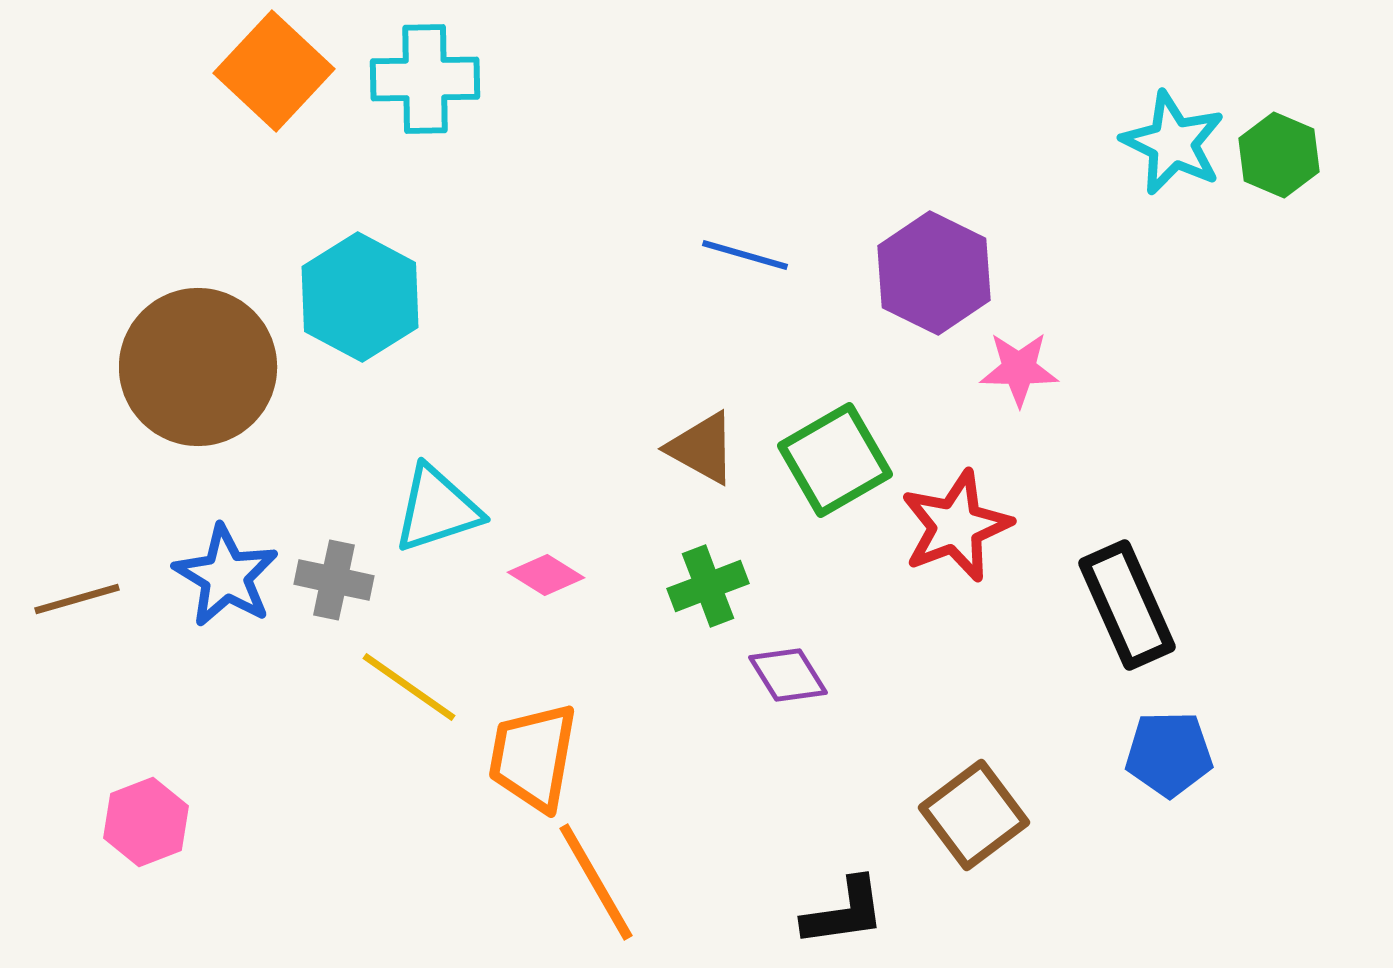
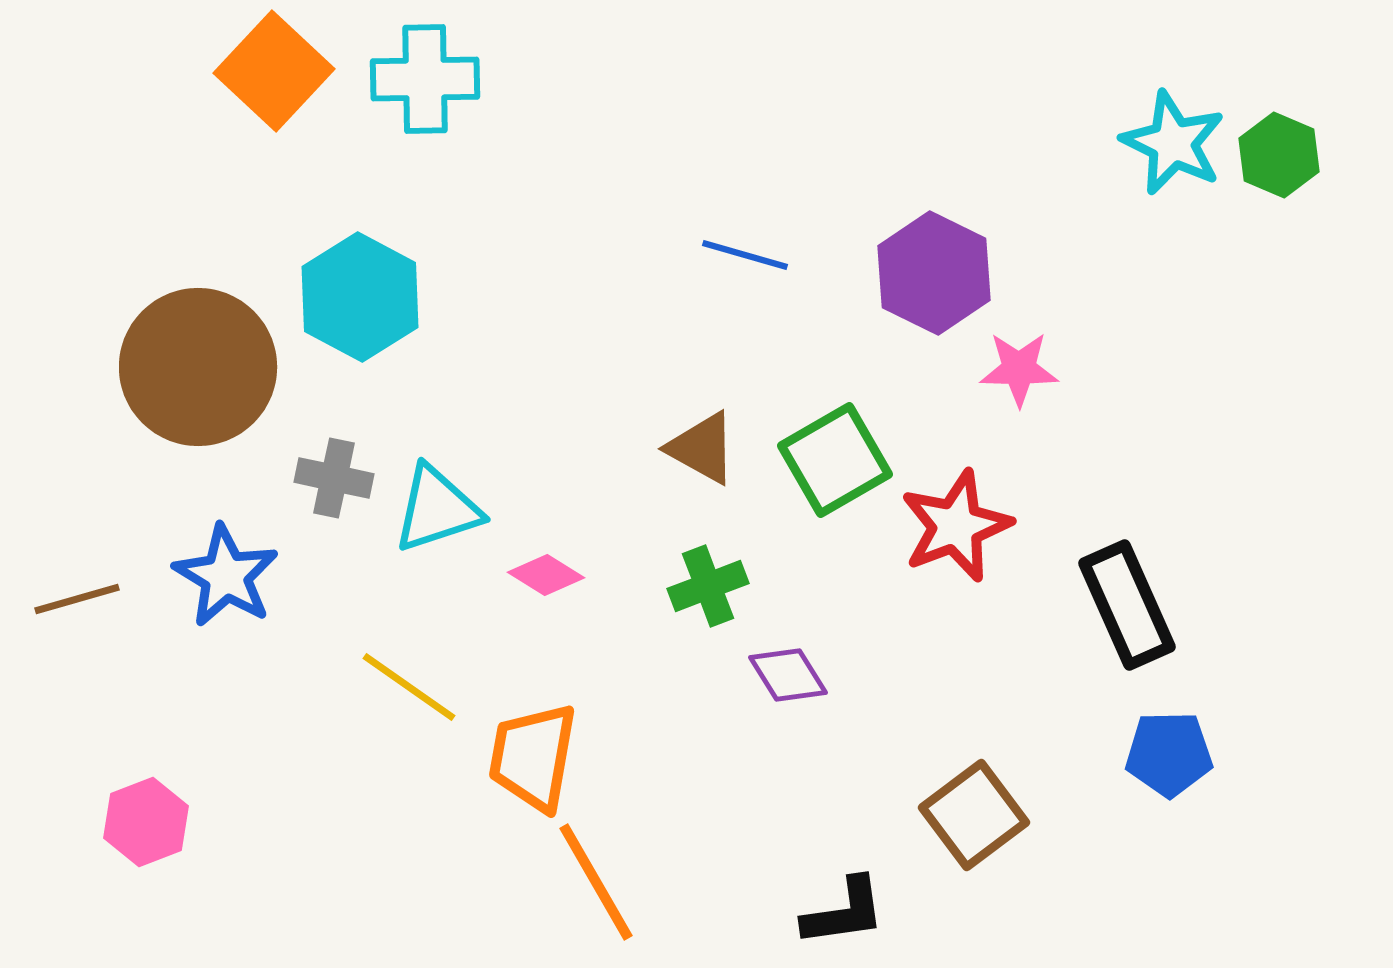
gray cross: moved 102 px up
